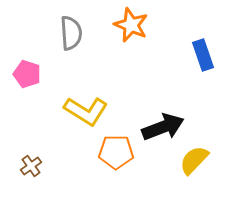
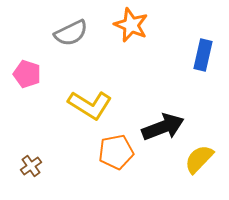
gray semicircle: rotated 68 degrees clockwise
blue rectangle: rotated 32 degrees clockwise
yellow L-shape: moved 4 px right, 6 px up
orange pentagon: rotated 12 degrees counterclockwise
yellow semicircle: moved 5 px right, 1 px up
